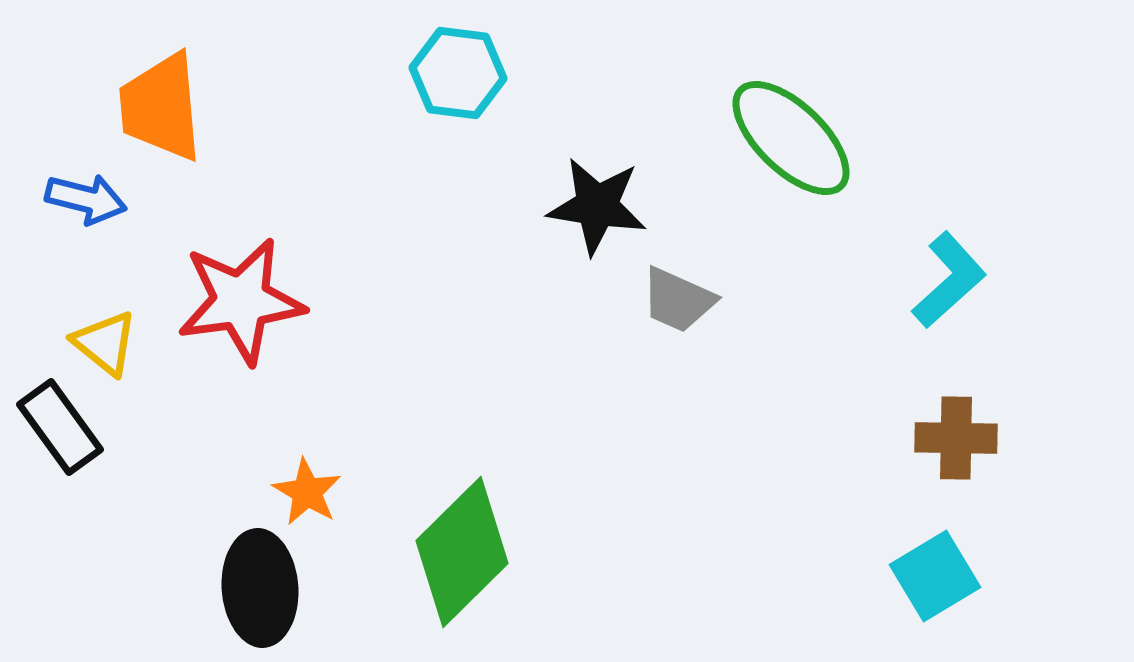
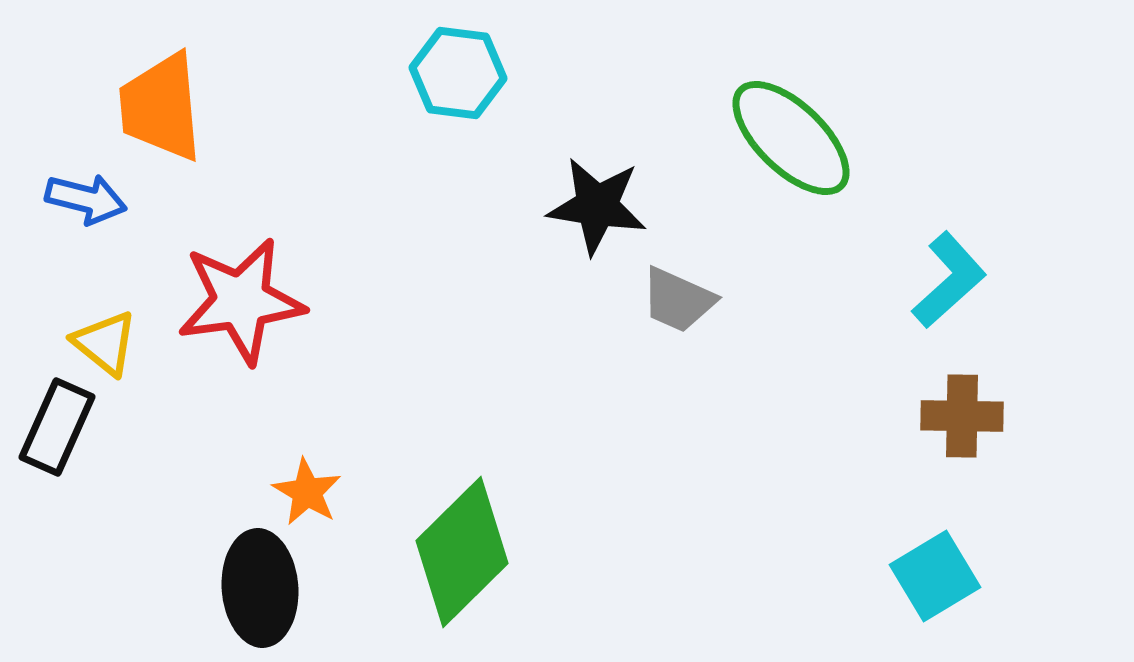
black rectangle: moved 3 px left; rotated 60 degrees clockwise
brown cross: moved 6 px right, 22 px up
